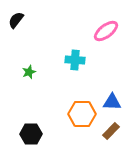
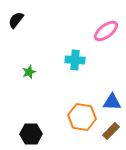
orange hexagon: moved 3 px down; rotated 8 degrees clockwise
